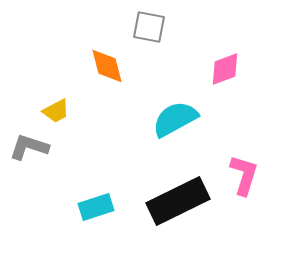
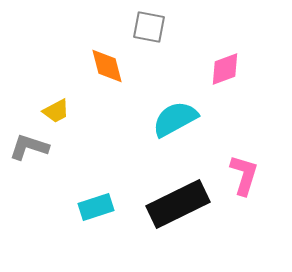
black rectangle: moved 3 px down
